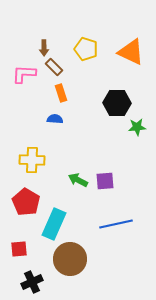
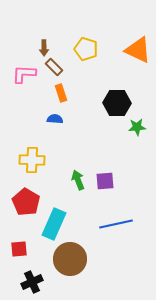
orange triangle: moved 7 px right, 2 px up
green arrow: rotated 42 degrees clockwise
